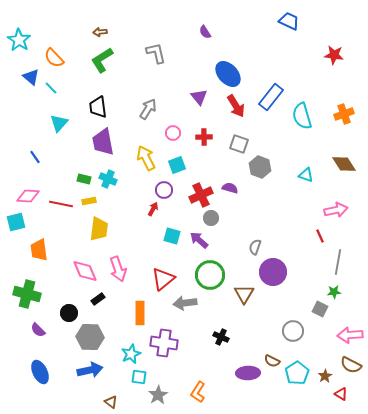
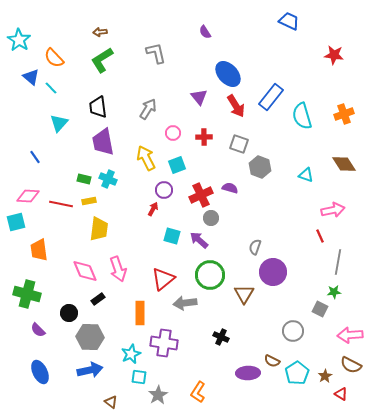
pink arrow at (336, 210): moved 3 px left
